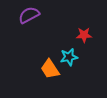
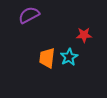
cyan star: rotated 18 degrees counterclockwise
orange trapezoid: moved 3 px left, 11 px up; rotated 40 degrees clockwise
